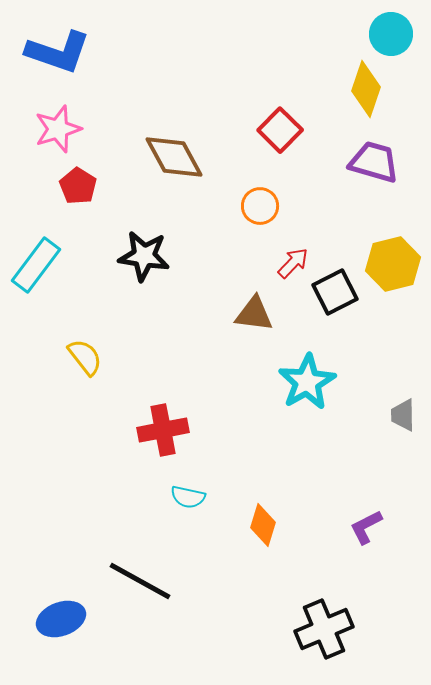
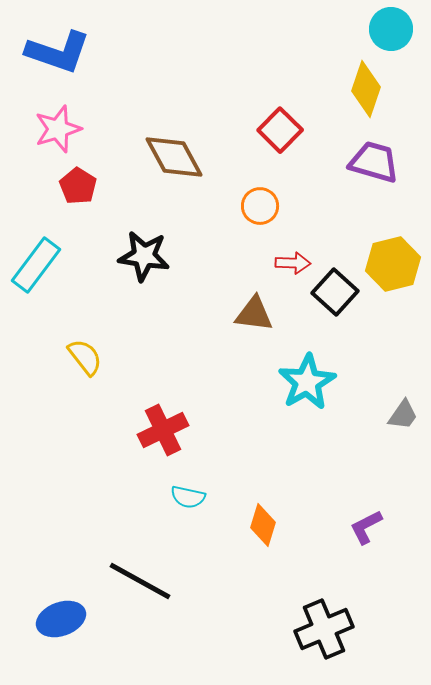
cyan circle: moved 5 px up
red arrow: rotated 48 degrees clockwise
black square: rotated 21 degrees counterclockwise
gray trapezoid: rotated 144 degrees counterclockwise
red cross: rotated 15 degrees counterclockwise
